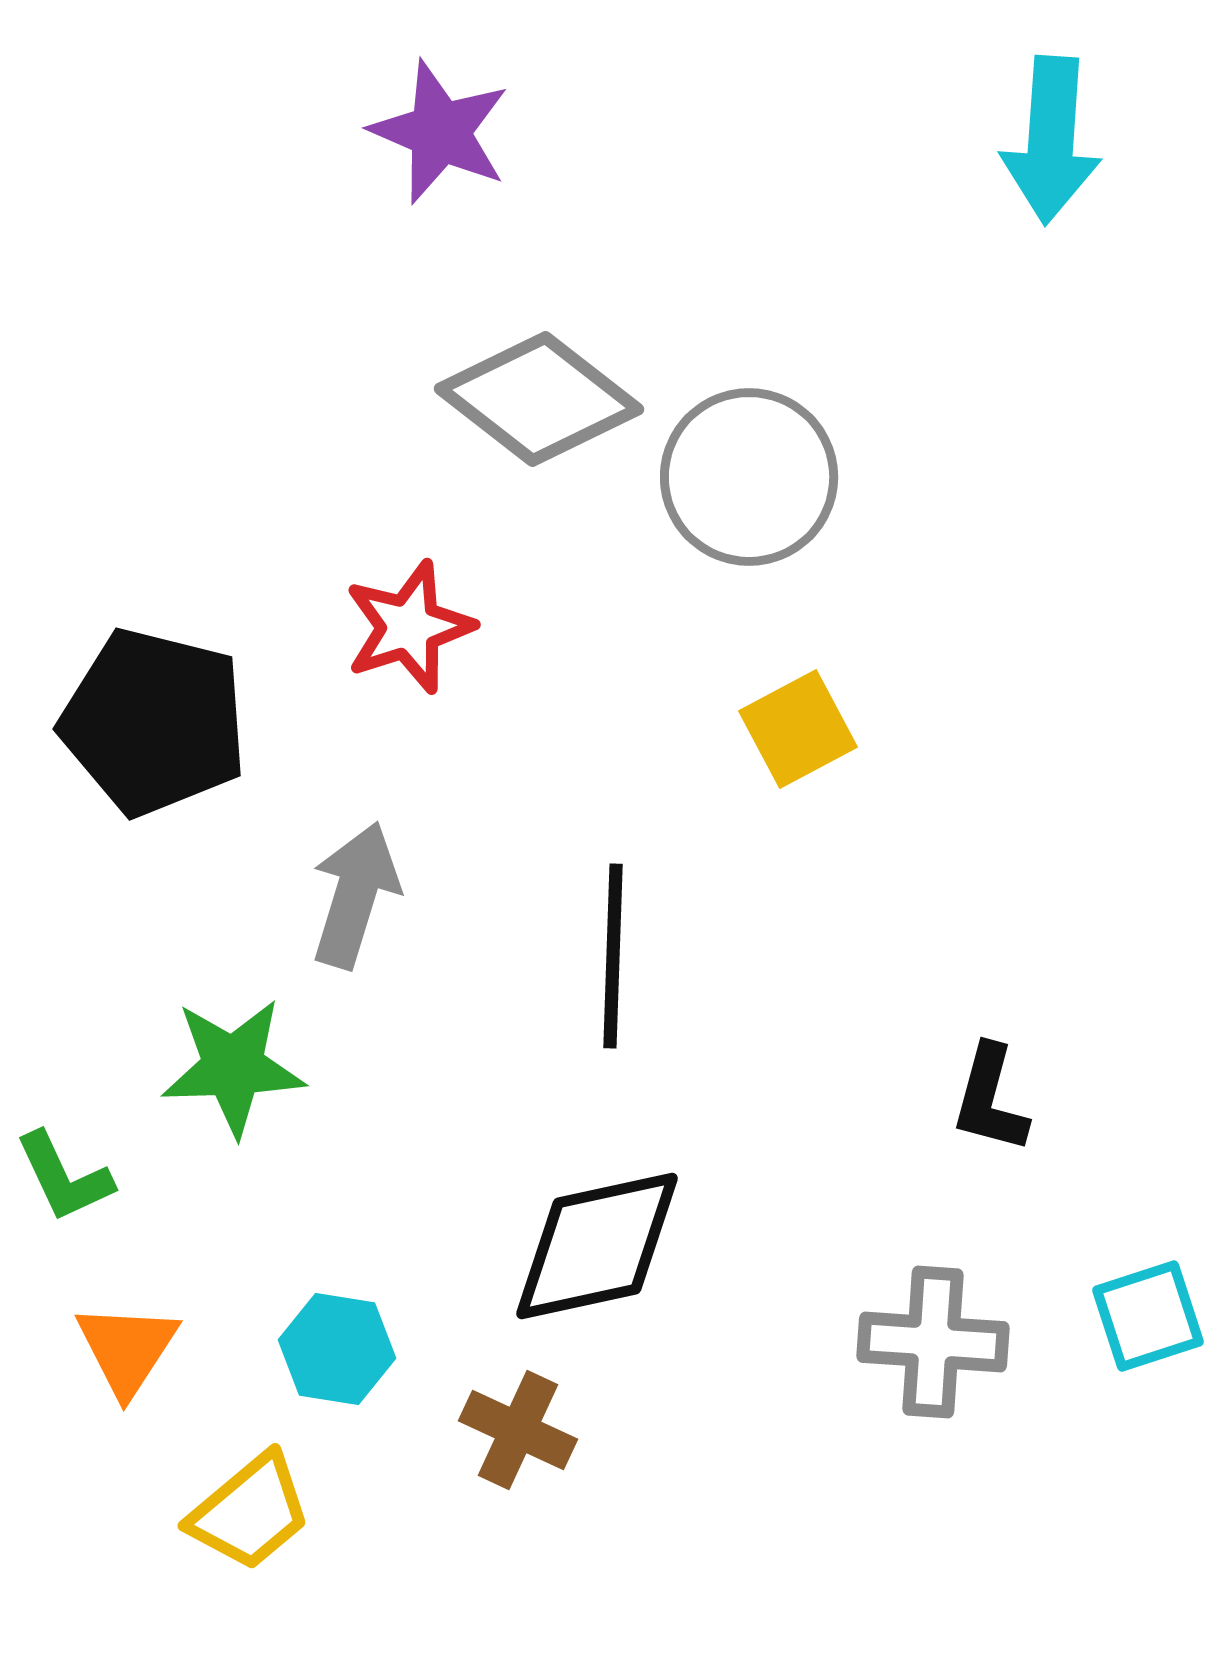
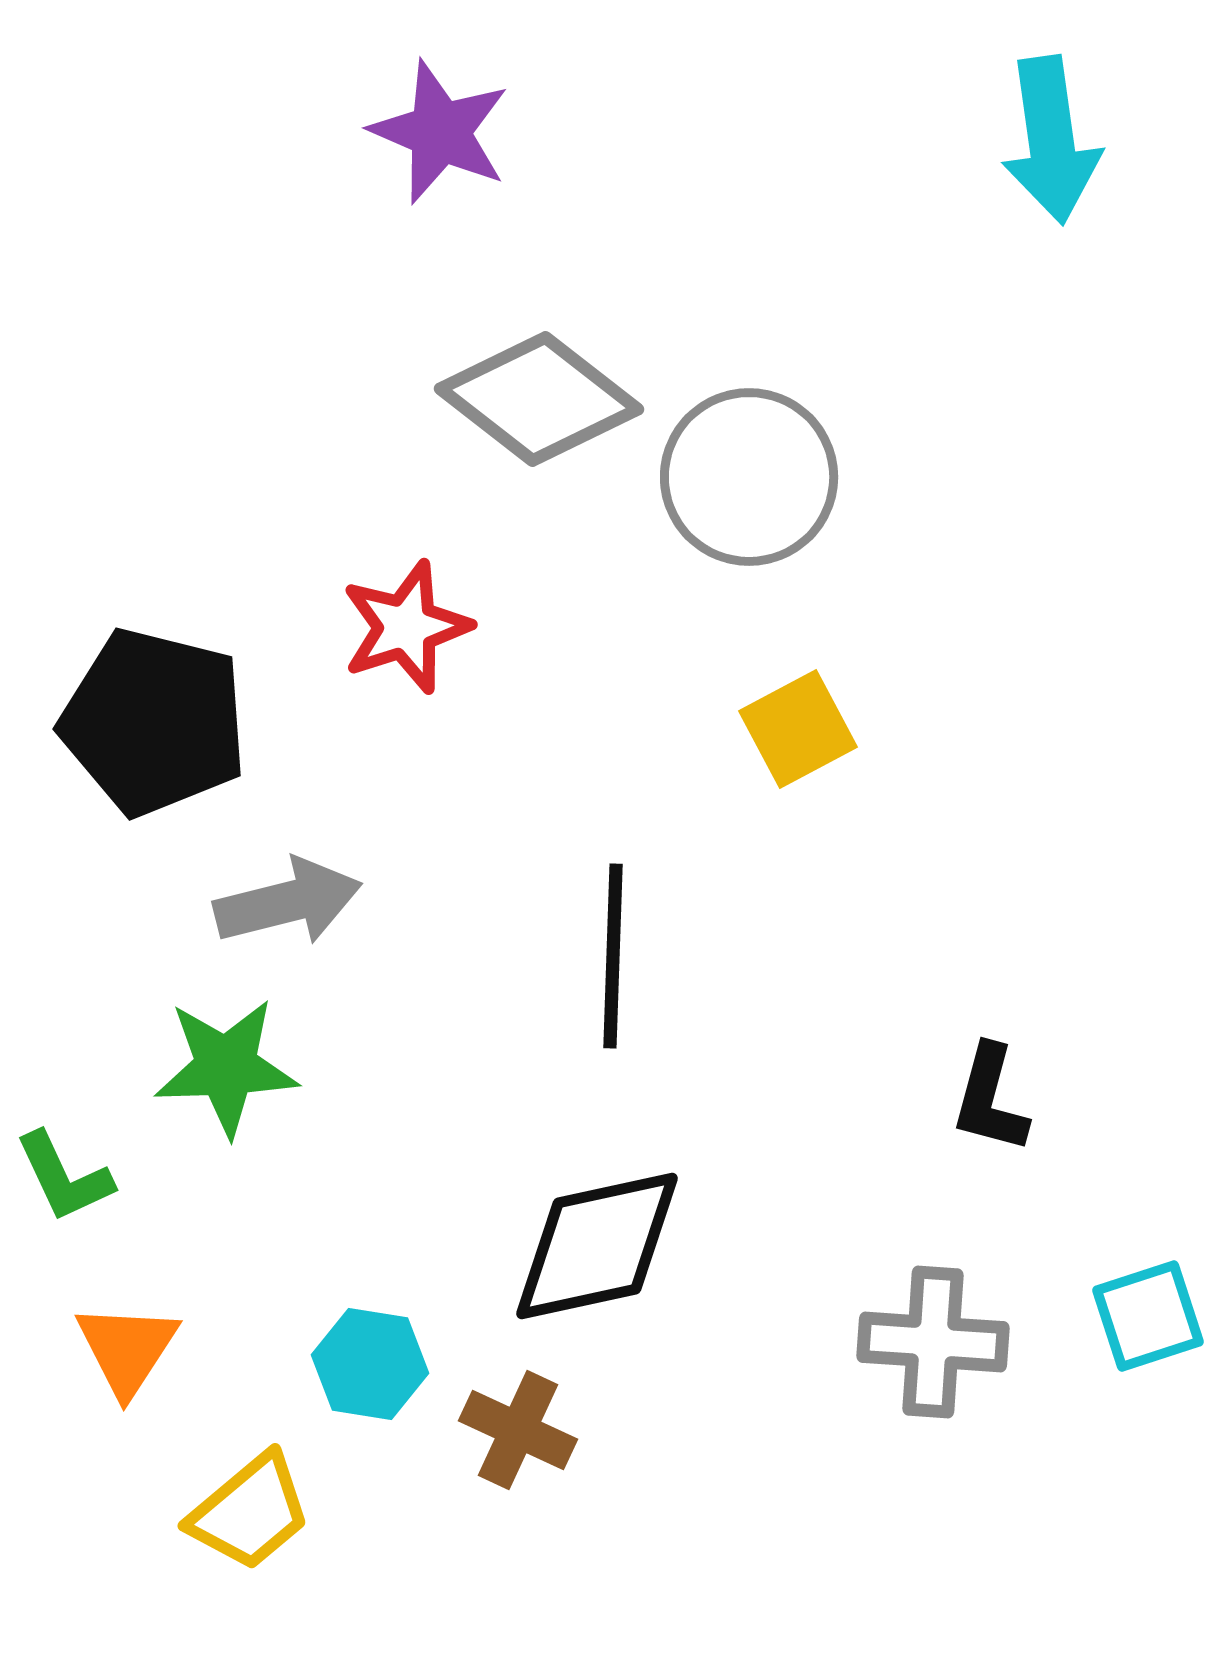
cyan arrow: rotated 12 degrees counterclockwise
red star: moved 3 px left
gray arrow: moved 67 px left, 7 px down; rotated 59 degrees clockwise
green star: moved 7 px left
cyan hexagon: moved 33 px right, 15 px down
